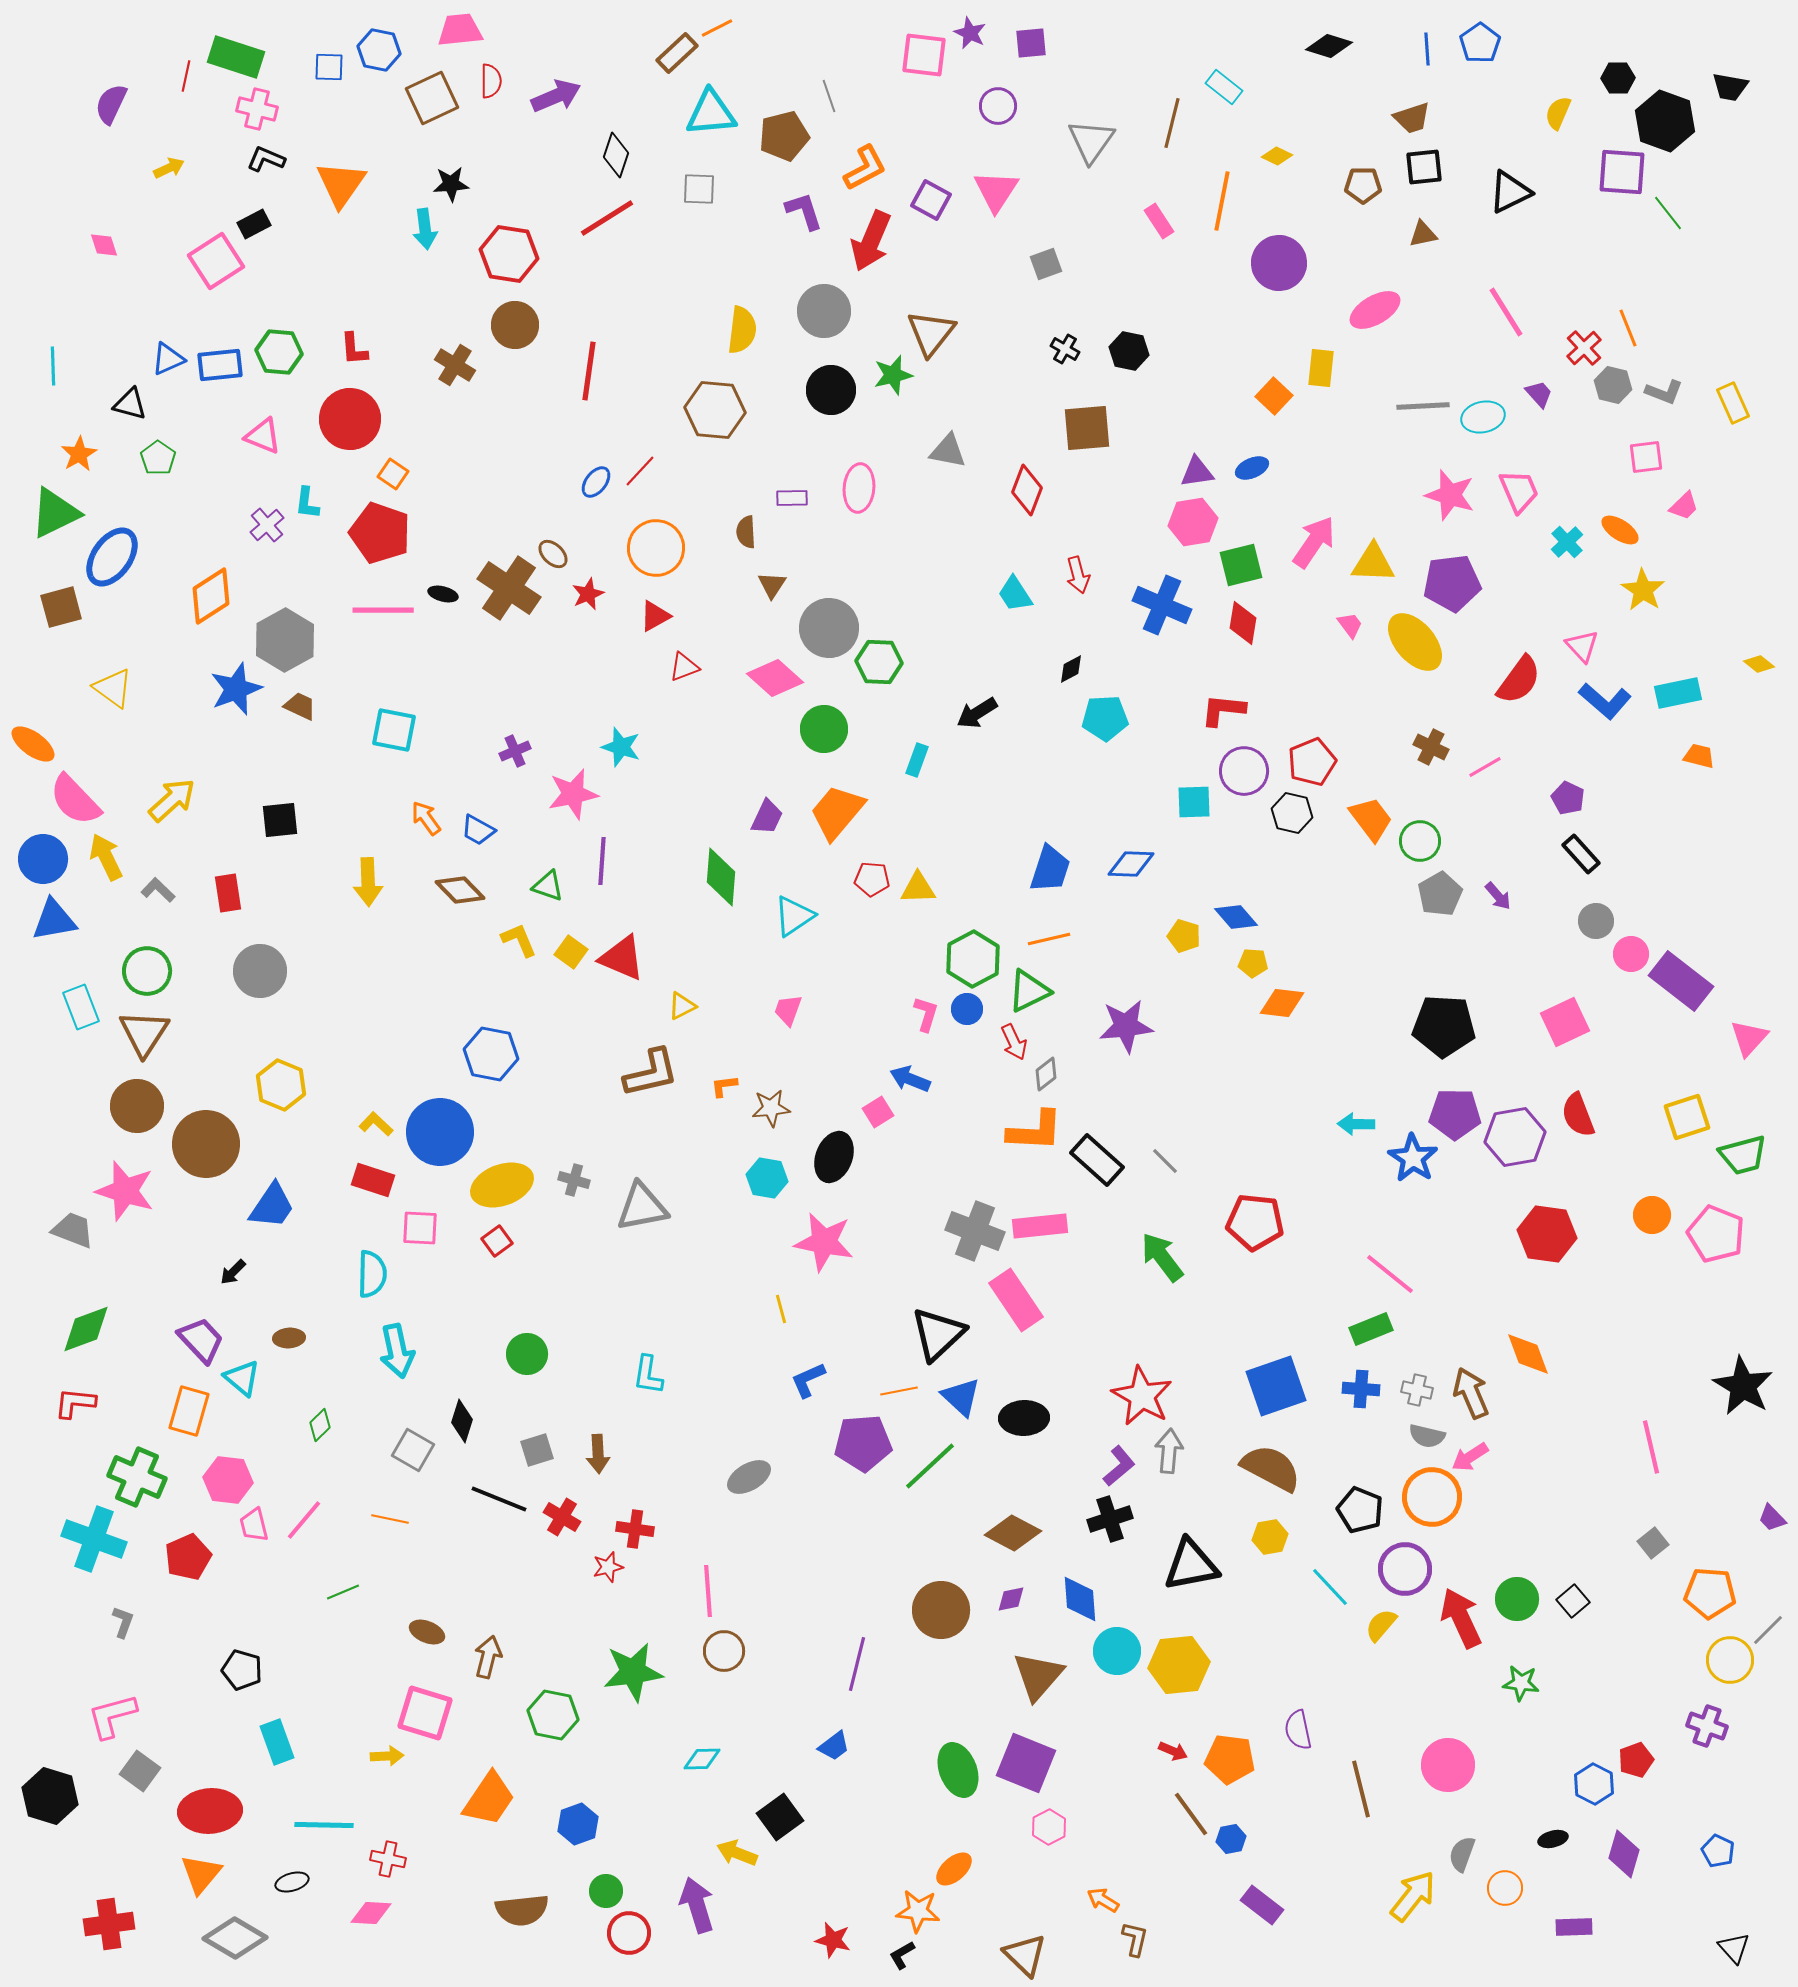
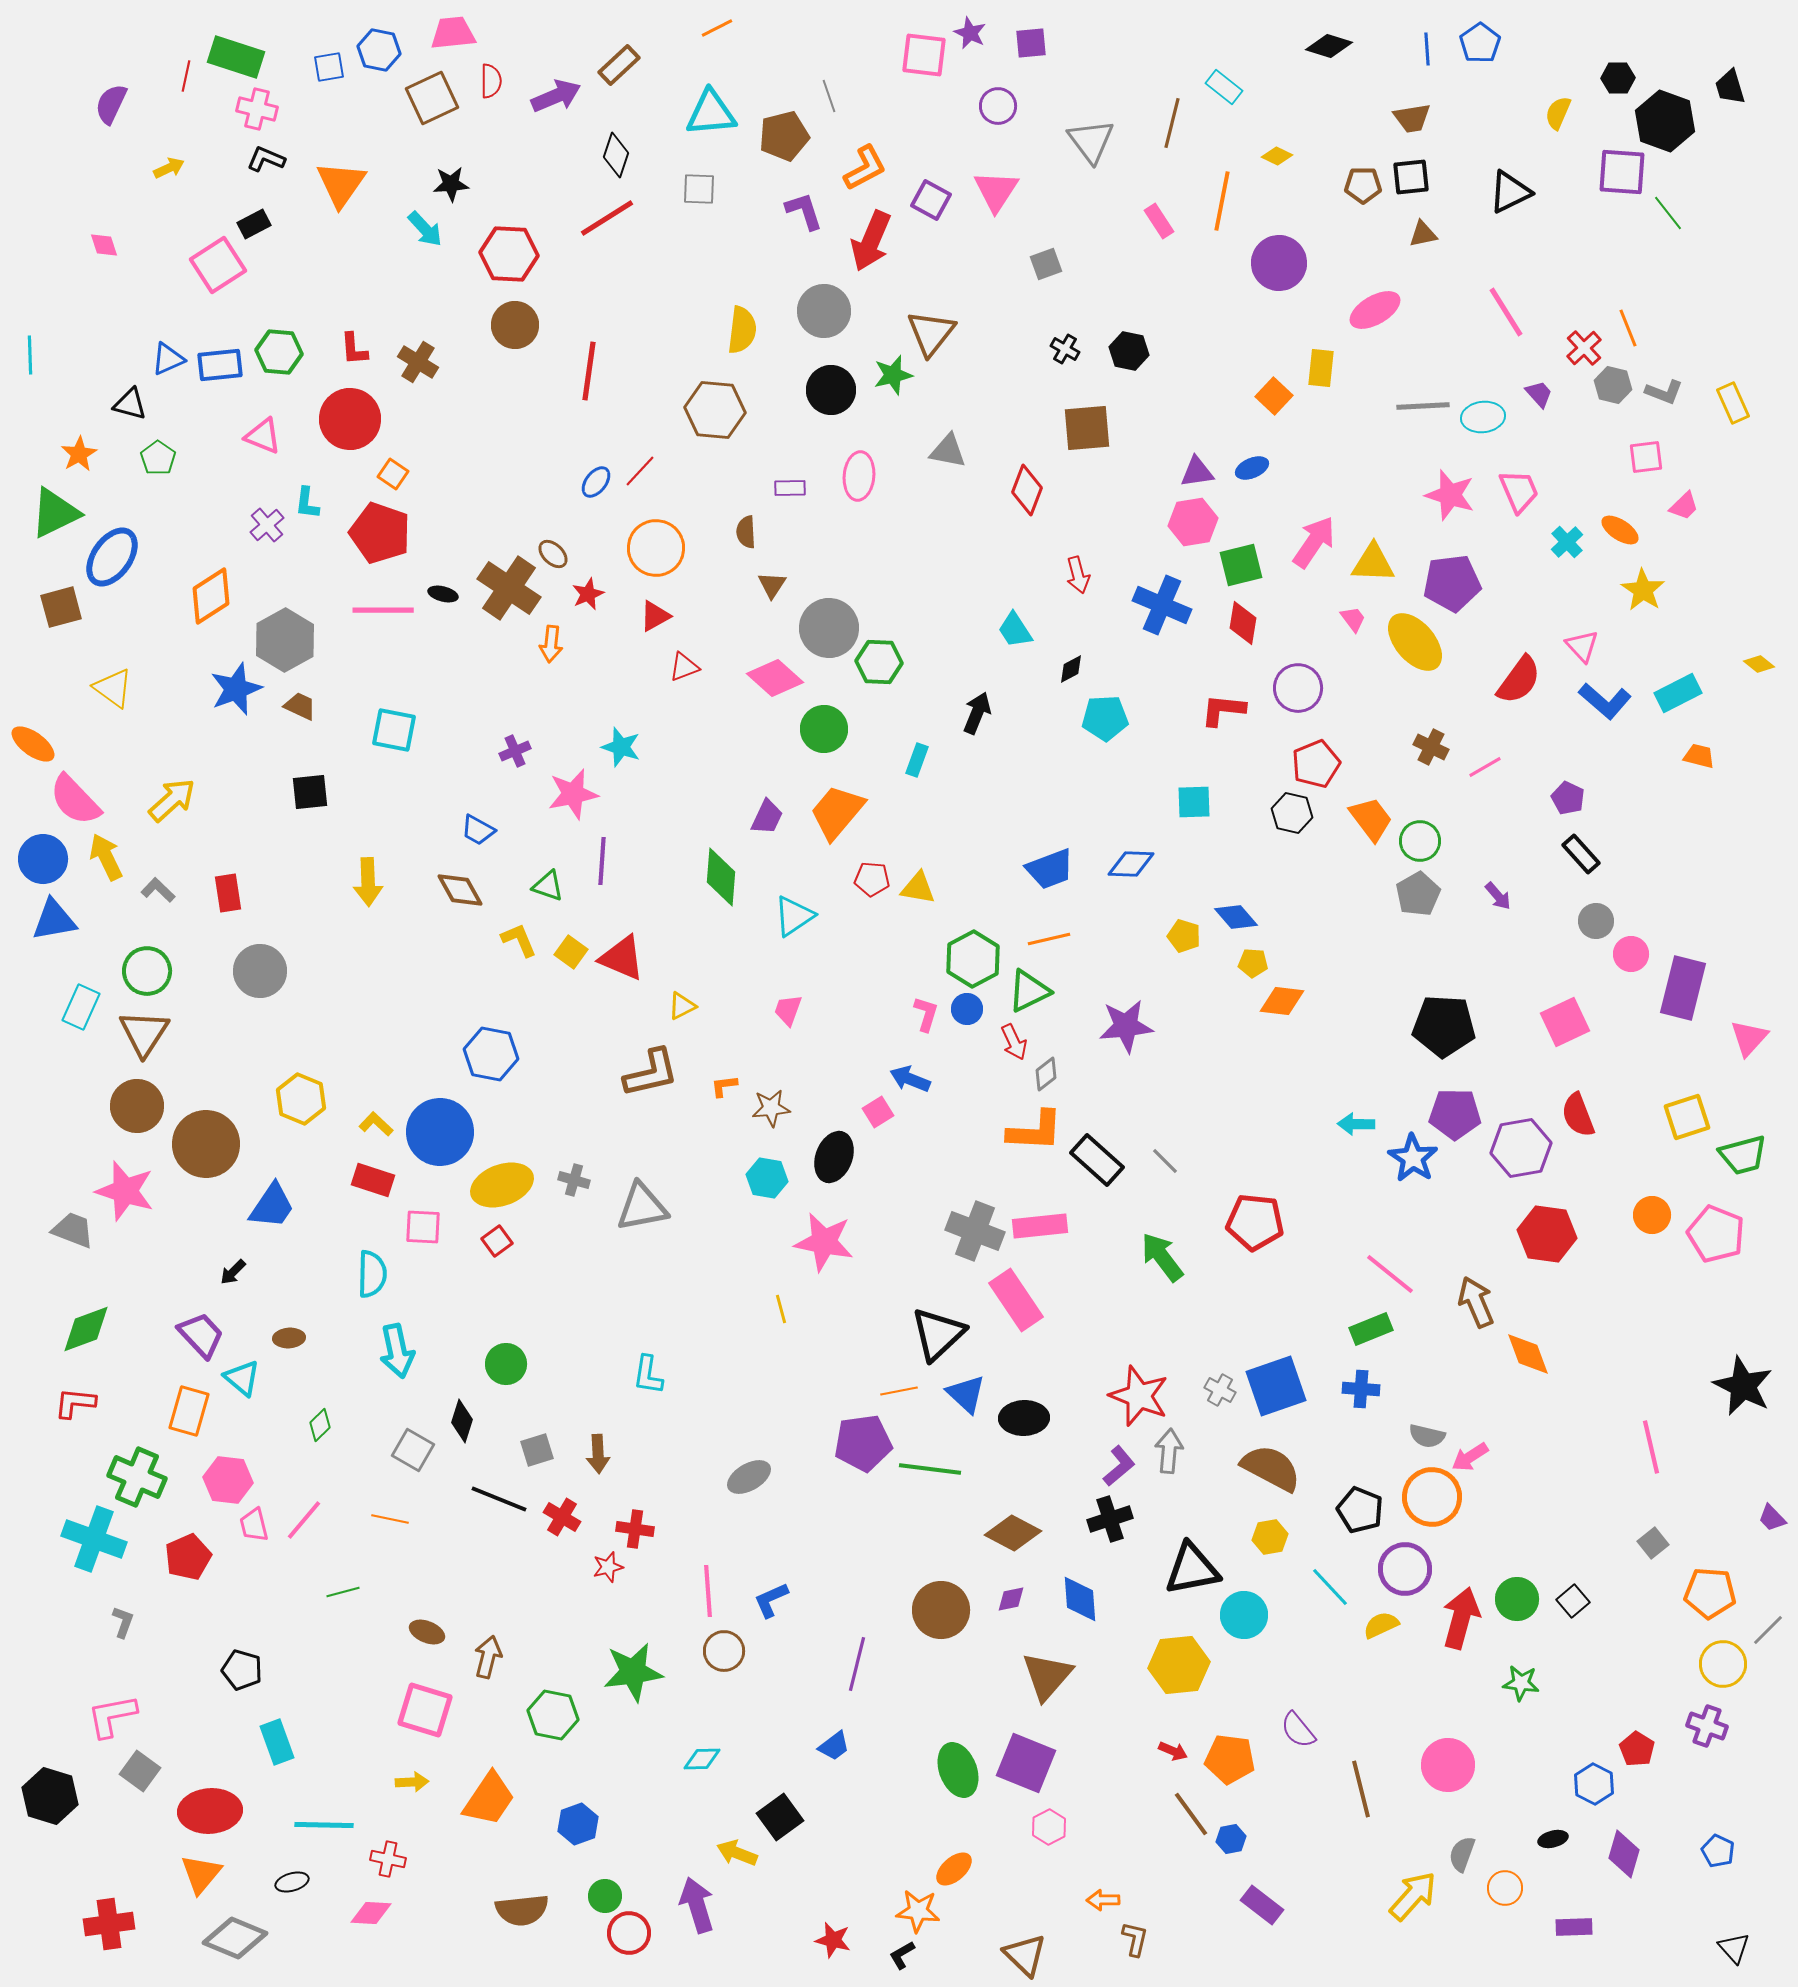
pink trapezoid at (460, 30): moved 7 px left, 3 px down
brown rectangle at (677, 53): moved 58 px left, 12 px down
blue square at (329, 67): rotated 12 degrees counterclockwise
black trapezoid at (1730, 87): rotated 63 degrees clockwise
brown trapezoid at (1412, 118): rotated 9 degrees clockwise
gray triangle at (1091, 141): rotated 12 degrees counterclockwise
black square at (1424, 167): moved 13 px left, 10 px down
cyan arrow at (425, 229): rotated 36 degrees counterclockwise
red hexagon at (509, 254): rotated 6 degrees counterclockwise
pink square at (216, 261): moved 2 px right, 4 px down
brown cross at (455, 365): moved 37 px left, 3 px up
cyan line at (53, 366): moved 23 px left, 11 px up
cyan ellipse at (1483, 417): rotated 6 degrees clockwise
pink ellipse at (859, 488): moved 12 px up
purple rectangle at (792, 498): moved 2 px left, 10 px up
cyan trapezoid at (1015, 594): moved 36 px down
pink trapezoid at (1350, 625): moved 3 px right, 6 px up
cyan rectangle at (1678, 693): rotated 15 degrees counterclockwise
black arrow at (977, 713): rotated 144 degrees clockwise
red pentagon at (1312, 762): moved 4 px right, 2 px down
purple circle at (1244, 771): moved 54 px right, 83 px up
orange arrow at (426, 818): moved 125 px right, 174 px up; rotated 138 degrees counterclockwise
black square at (280, 820): moved 30 px right, 28 px up
blue trapezoid at (1050, 869): rotated 51 degrees clockwise
yellow triangle at (918, 888): rotated 12 degrees clockwise
brown diamond at (460, 890): rotated 15 degrees clockwise
gray pentagon at (1440, 894): moved 22 px left
purple rectangle at (1681, 981): moved 2 px right, 7 px down; rotated 66 degrees clockwise
orange diamond at (1282, 1003): moved 2 px up
cyan rectangle at (81, 1007): rotated 45 degrees clockwise
yellow hexagon at (281, 1085): moved 20 px right, 14 px down
purple hexagon at (1515, 1137): moved 6 px right, 11 px down
pink square at (420, 1228): moved 3 px right, 1 px up
purple trapezoid at (201, 1340): moved 5 px up
green circle at (527, 1354): moved 21 px left, 10 px down
blue L-shape at (808, 1380): moved 37 px left, 220 px down
black star at (1743, 1386): rotated 4 degrees counterclockwise
gray cross at (1417, 1390): moved 197 px left; rotated 16 degrees clockwise
brown arrow at (1471, 1393): moved 5 px right, 91 px up
red star at (1142, 1396): moved 3 px left; rotated 8 degrees counterclockwise
blue triangle at (961, 1397): moved 5 px right, 3 px up
purple pentagon at (863, 1443): rotated 4 degrees counterclockwise
green line at (930, 1466): moved 3 px down; rotated 50 degrees clockwise
black triangle at (1191, 1565): moved 1 px right, 4 px down
green line at (343, 1592): rotated 8 degrees clockwise
red arrow at (1461, 1618): rotated 40 degrees clockwise
yellow semicircle at (1381, 1625): rotated 24 degrees clockwise
cyan circle at (1117, 1651): moved 127 px right, 36 px up
yellow circle at (1730, 1660): moved 7 px left, 4 px down
brown triangle at (1038, 1676): moved 9 px right
pink square at (425, 1713): moved 3 px up
pink L-shape at (112, 1716): rotated 4 degrees clockwise
purple semicircle at (1298, 1730): rotated 27 degrees counterclockwise
yellow arrow at (387, 1756): moved 25 px right, 26 px down
red pentagon at (1636, 1760): moved 1 px right, 11 px up; rotated 20 degrees counterclockwise
green circle at (606, 1891): moved 1 px left, 5 px down
yellow arrow at (1413, 1896): rotated 4 degrees clockwise
orange arrow at (1103, 1900): rotated 32 degrees counterclockwise
gray diamond at (235, 1938): rotated 8 degrees counterclockwise
